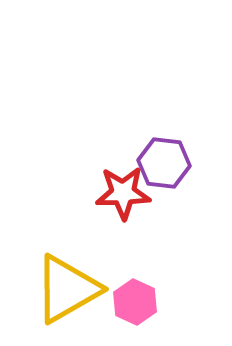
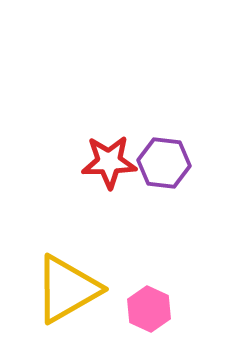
red star: moved 14 px left, 31 px up
pink hexagon: moved 14 px right, 7 px down
